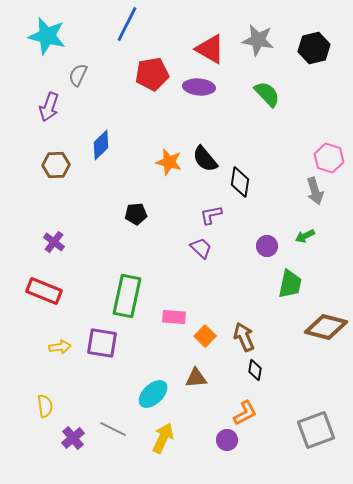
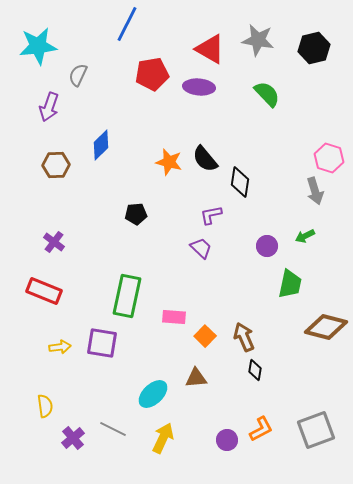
cyan star at (47, 36): moved 9 px left, 10 px down; rotated 21 degrees counterclockwise
orange L-shape at (245, 413): moved 16 px right, 16 px down
